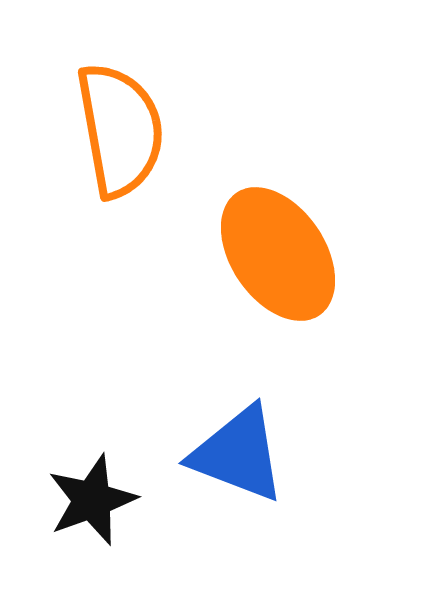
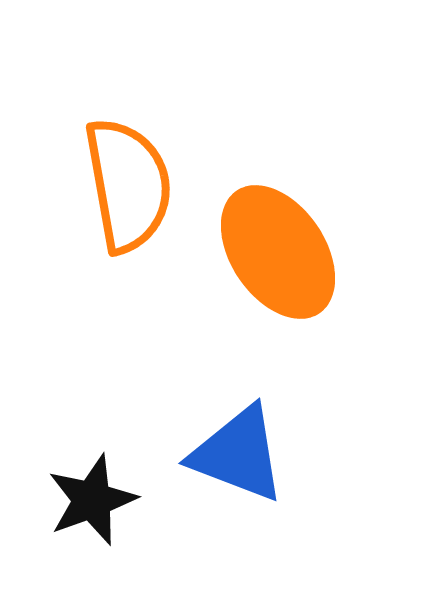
orange semicircle: moved 8 px right, 55 px down
orange ellipse: moved 2 px up
